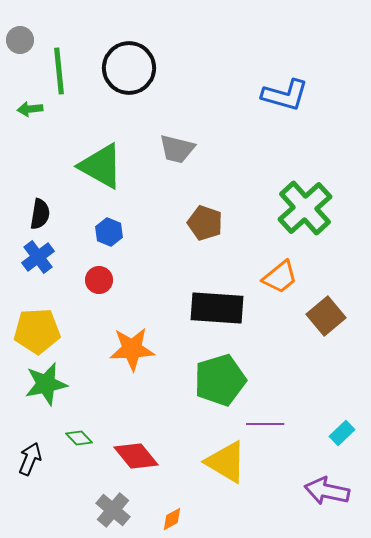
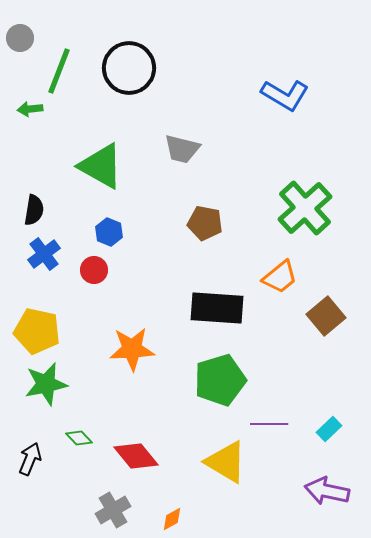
gray circle: moved 2 px up
green line: rotated 27 degrees clockwise
blue L-shape: rotated 15 degrees clockwise
gray trapezoid: moved 5 px right
black semicircle: moved 6 px left, 4 px up
brown pentagon: rotated 8 degrees counterclockwise
blue cross: moved 6 px right, 3 px up
red circle: moved 5 px left, 10 px up
yellow pentagon: rotated 15 degrees clockwise
purple line: moved 4 px right
cyan rectangle: moved 13 px left, 4 px up
gray cross: rotated 20 degrees clockwise
